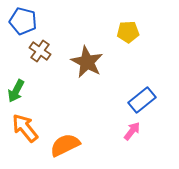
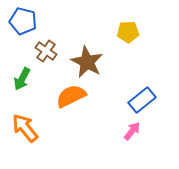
brown cross: moved 6 px right
green arrow: moved 6 px right, 12 px up
orange semicircle: moved 6 px right, 49 px up
